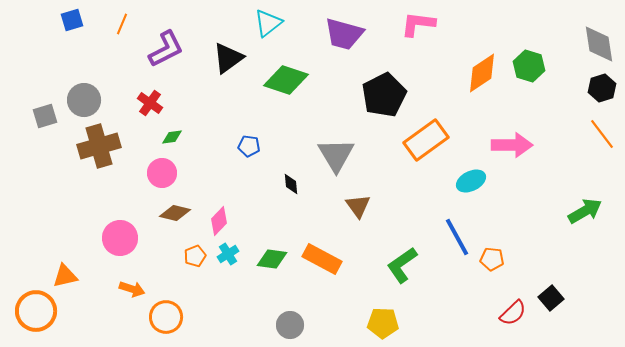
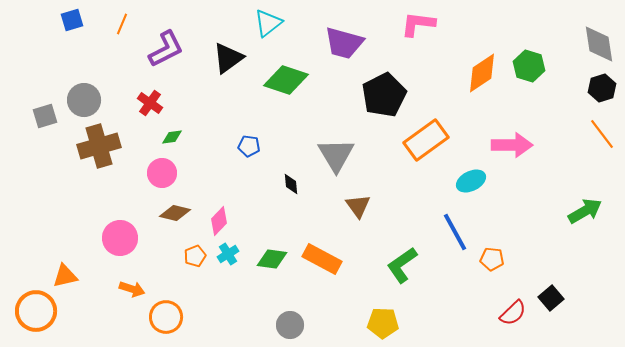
purple trapezoid at (344, 34): moved 9 px down
blue line at (457, 237): moved 2 px left, 5 px up
